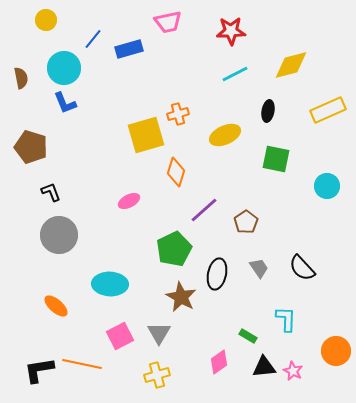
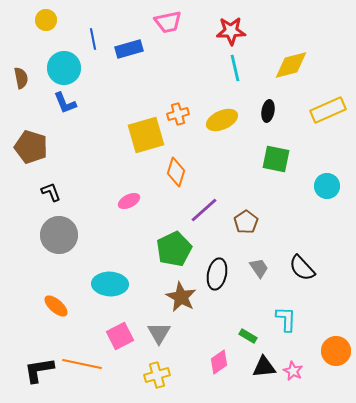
blue line at (93, 39): rotated 50 degrees counterclockwise
cyan line at (235, 74): moved 6 px up; rotated 76 degrees counterclockwise
yellow ellipse at (225, 135): moved 3 px left, 15 px up
